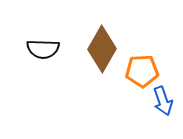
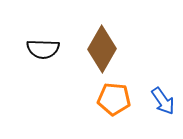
orange pentagon: moved 28 px left, 28 px down; rotated 8 degrees clockwise
blue arrow: rotated 16 degrees counterclockwise
